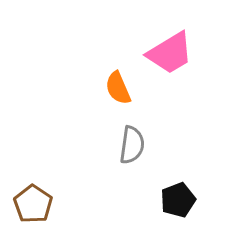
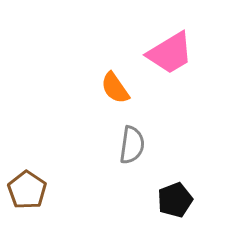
orange semicircle: moved 3 px left; rotated 12 degrees counterclockwise
black pentagon: moved 3 px left
brown pentagon: moved 6 px left, 14 px up
